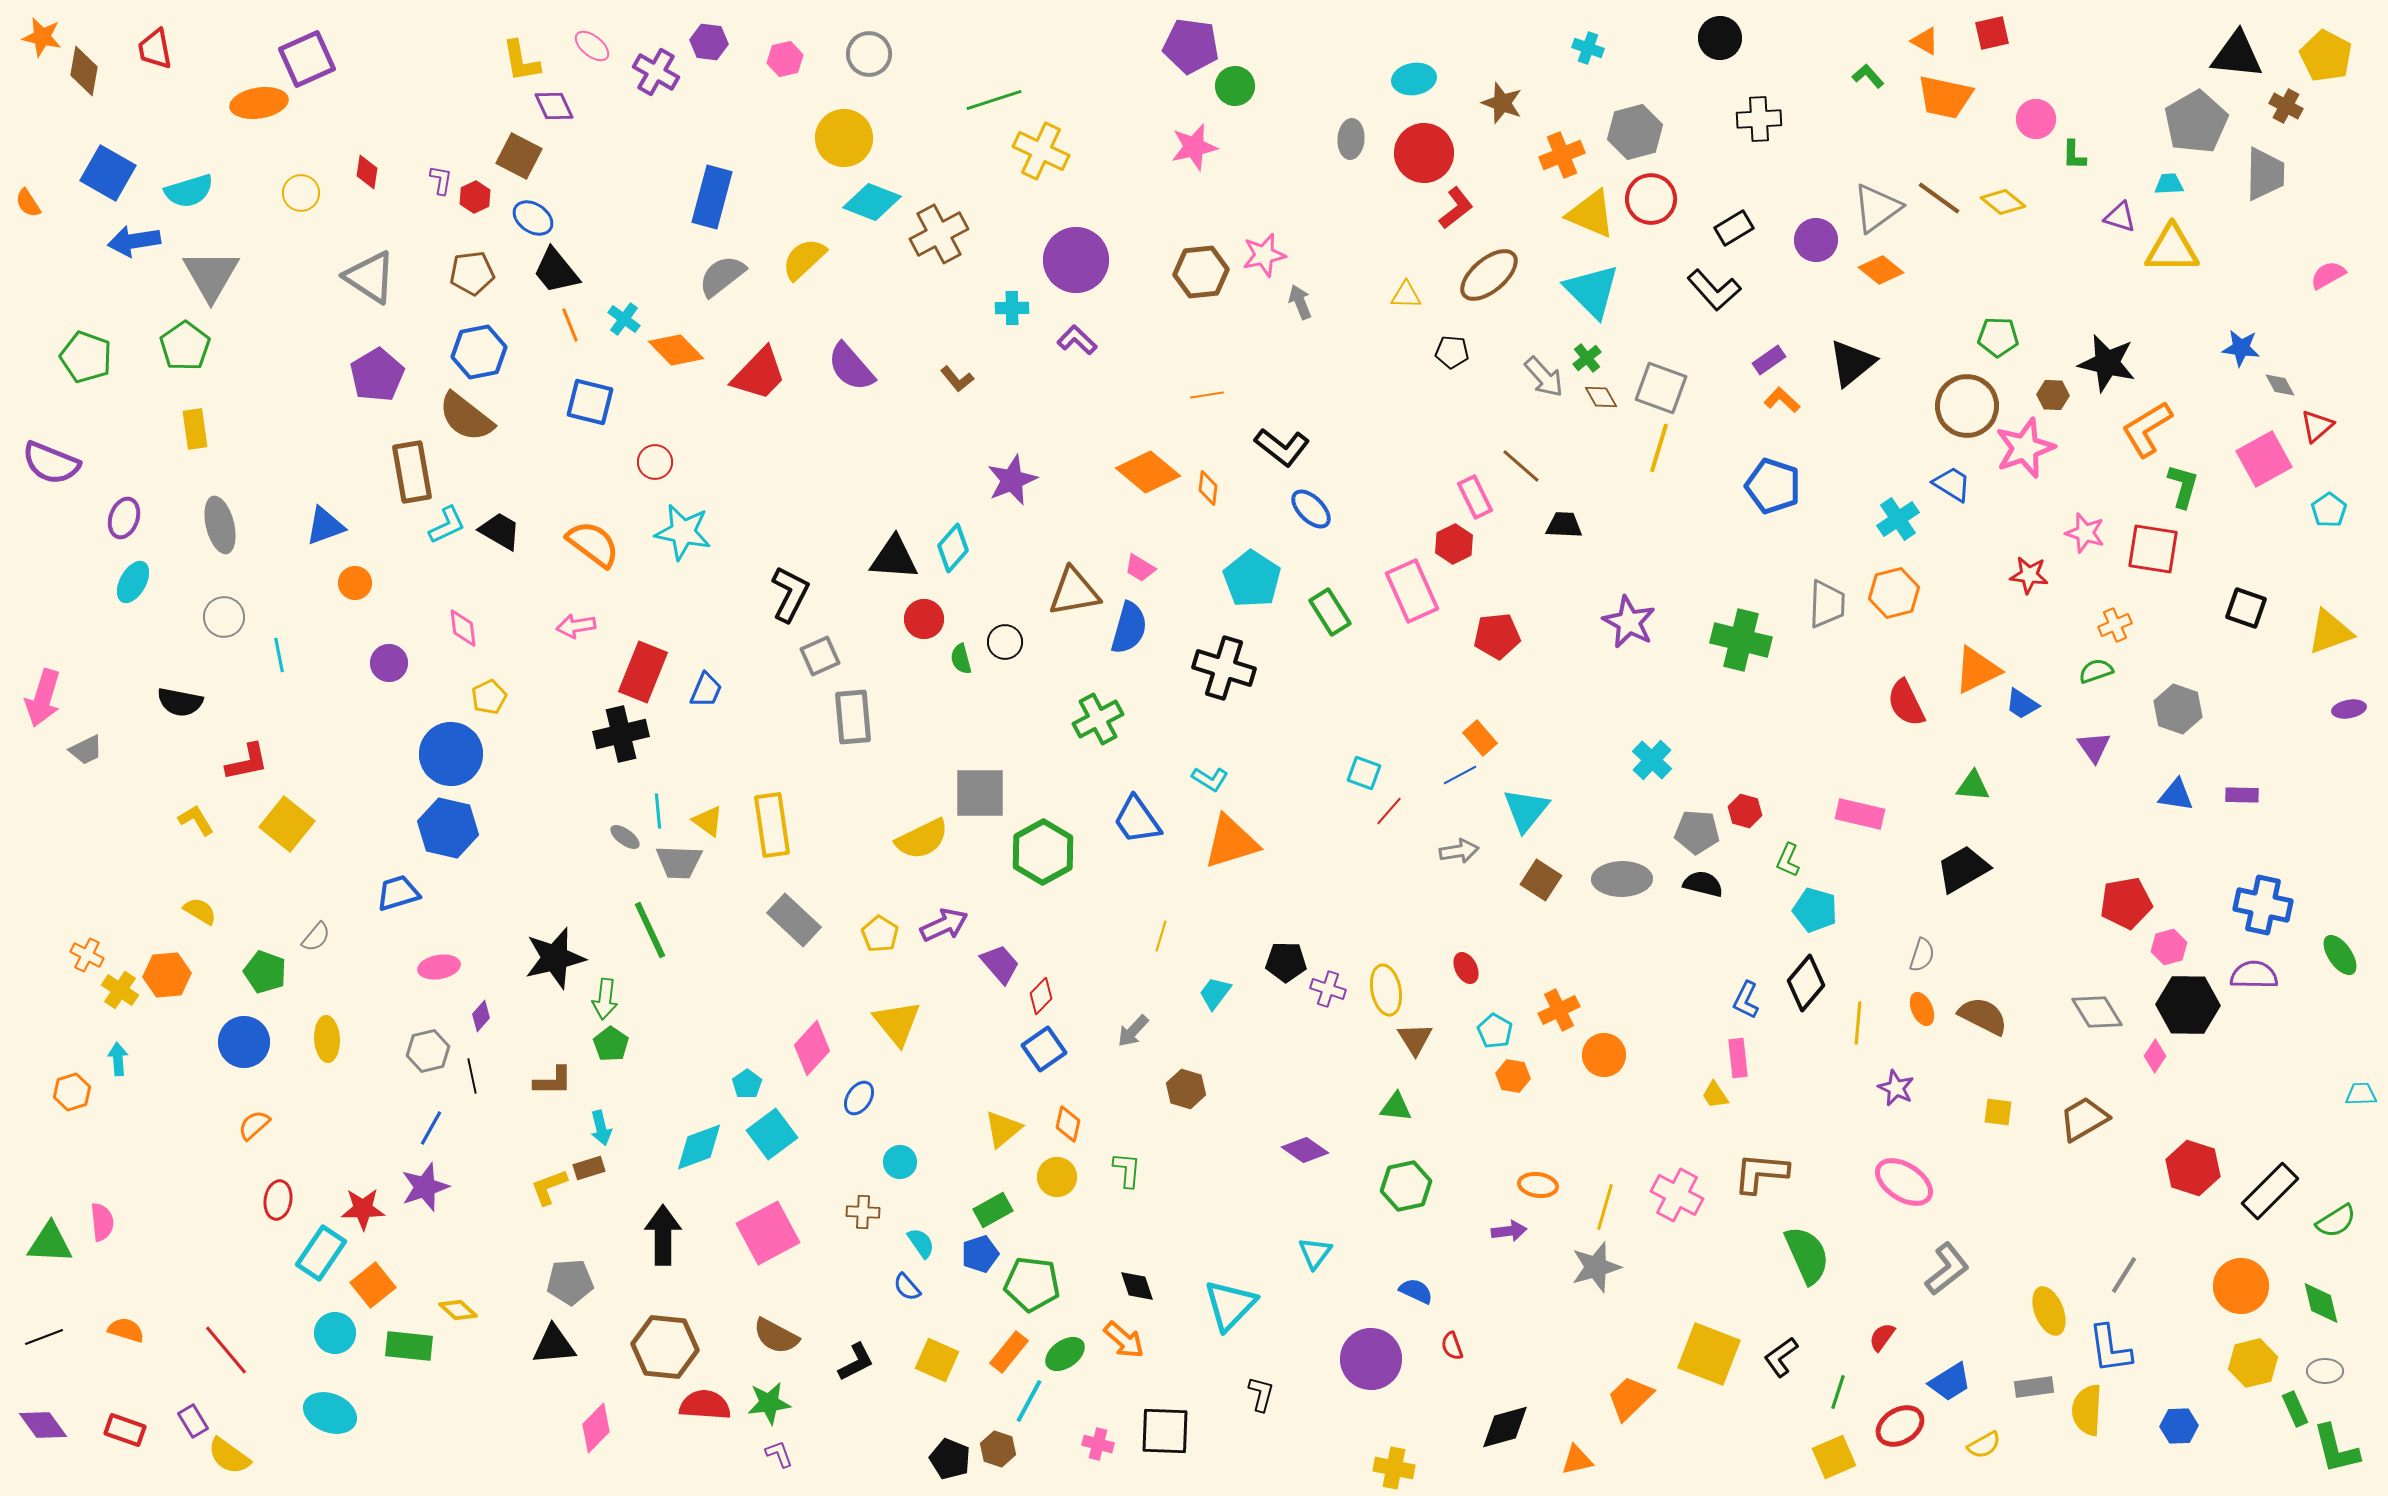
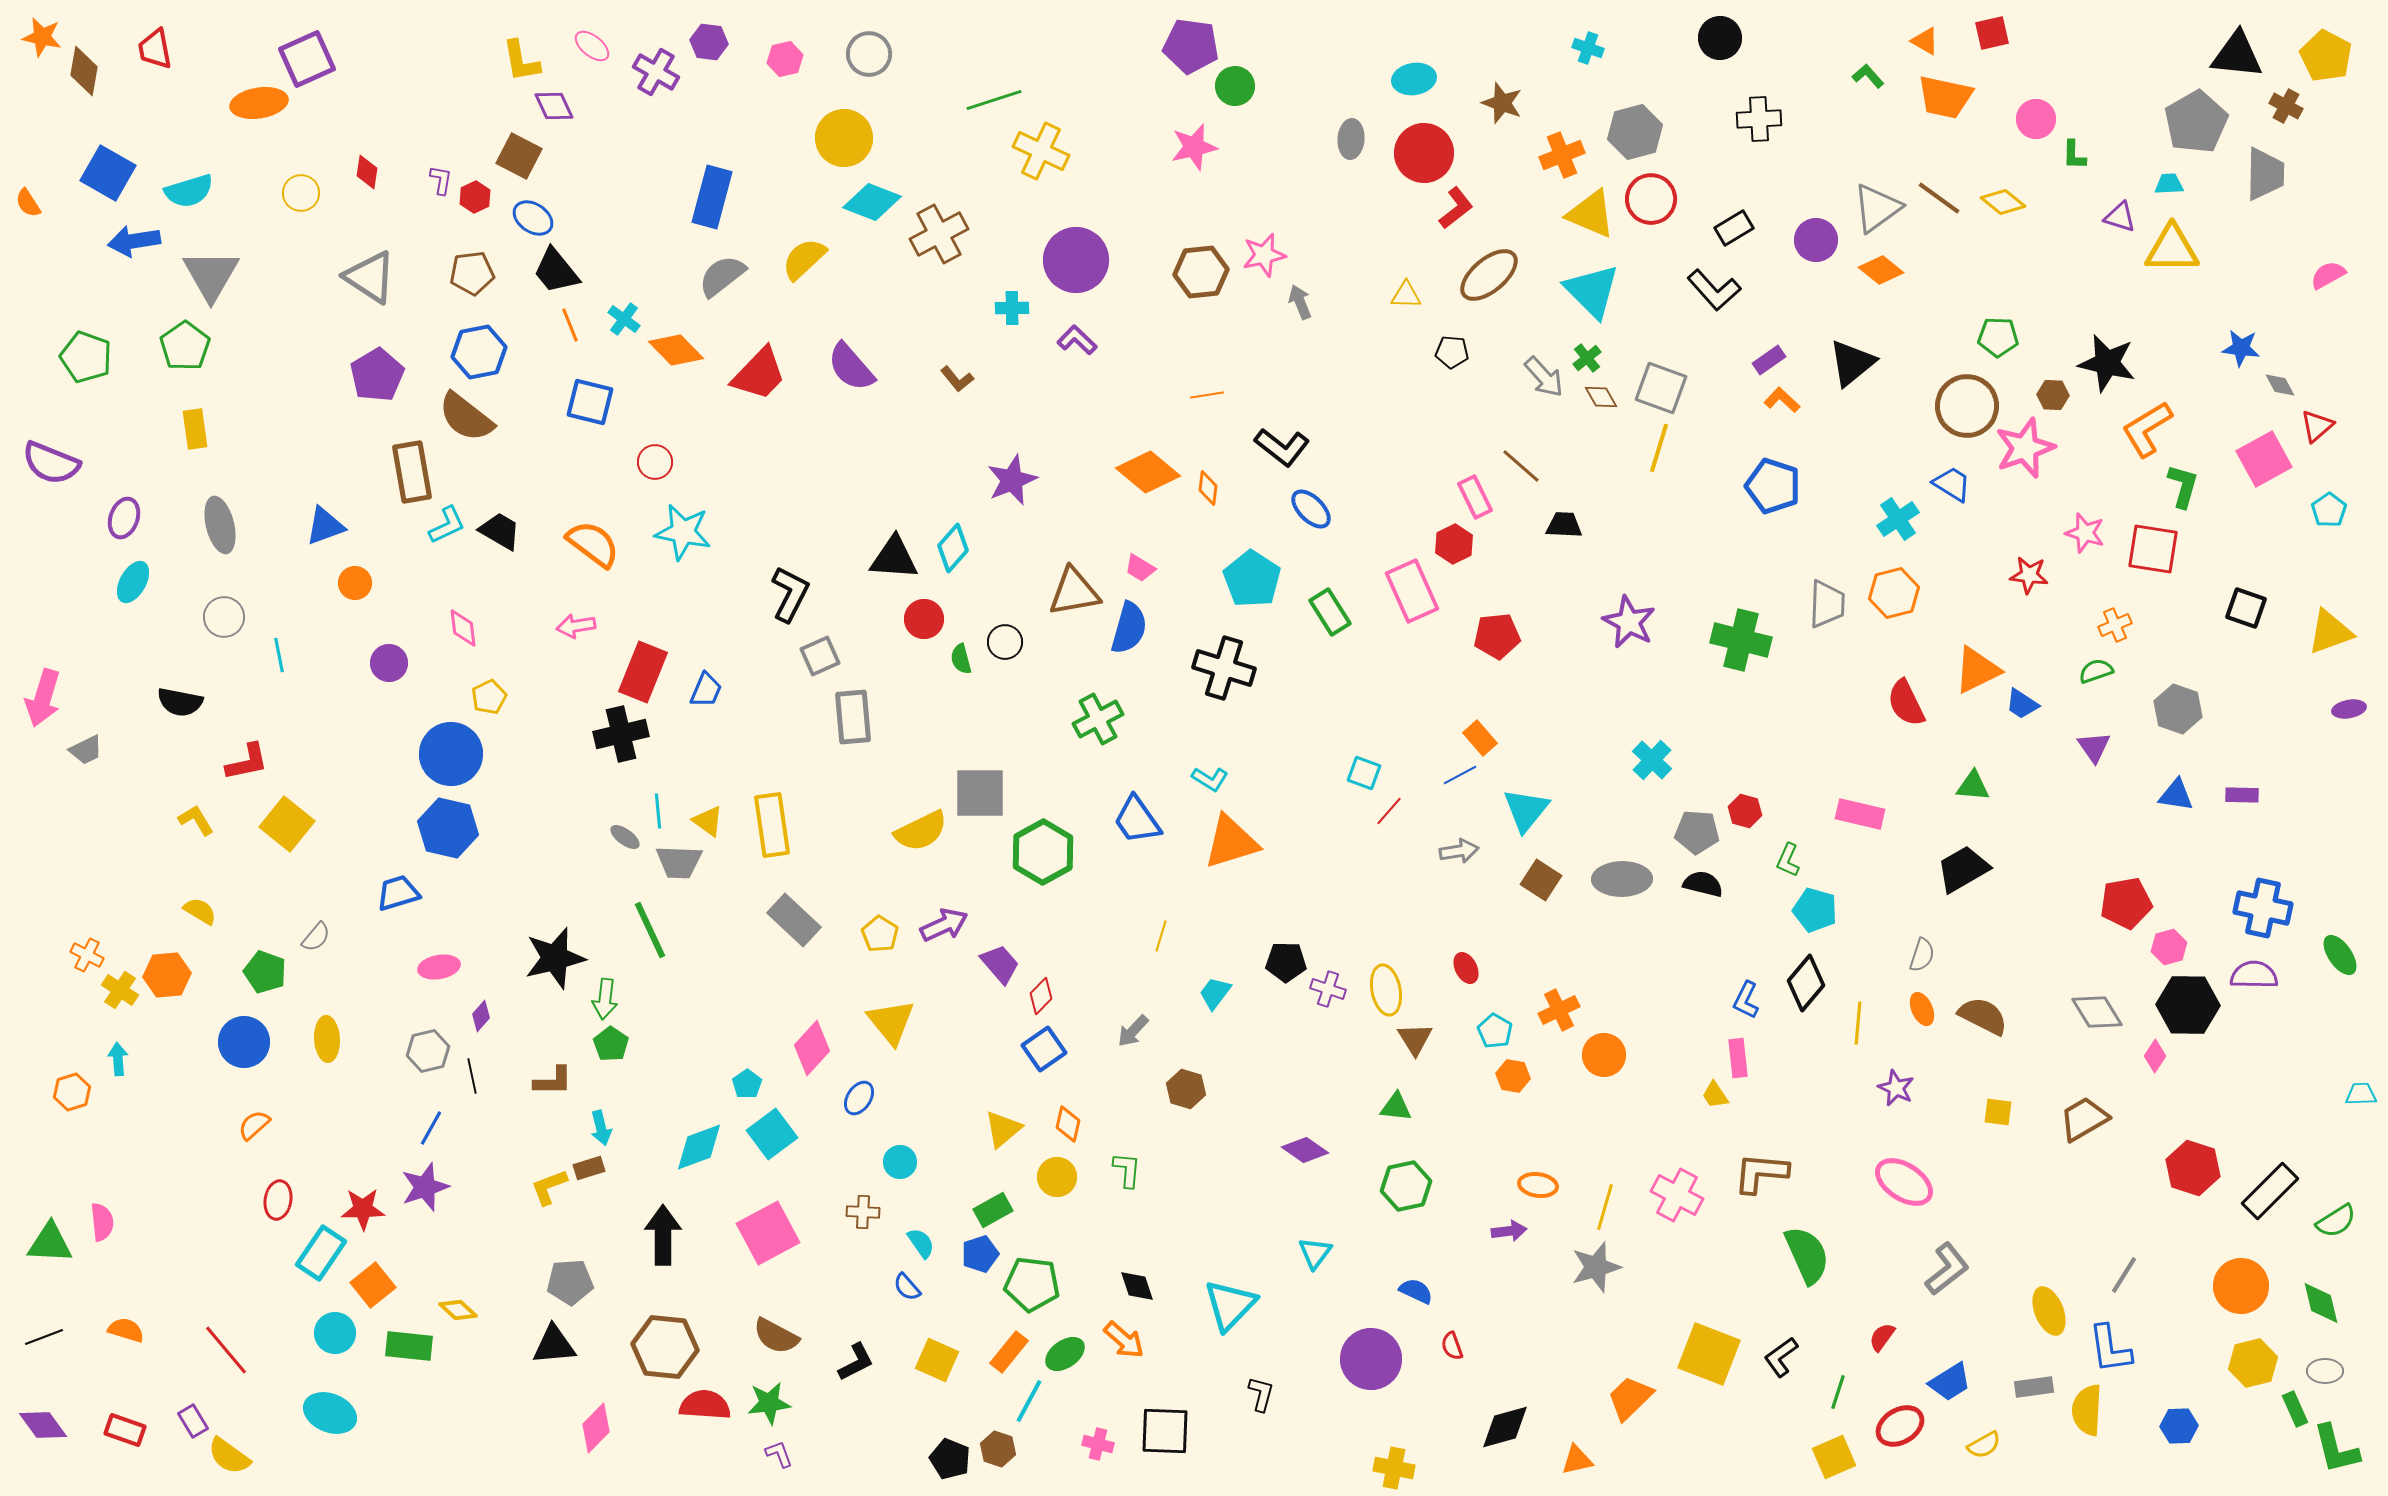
yellow semicircle at (922, 839): moved 1 px left, 8 px up
blue cross at (2263, 905): moved 3 px down
yellow triangle at (897, 1023): moved 6 px left, 1 px up
